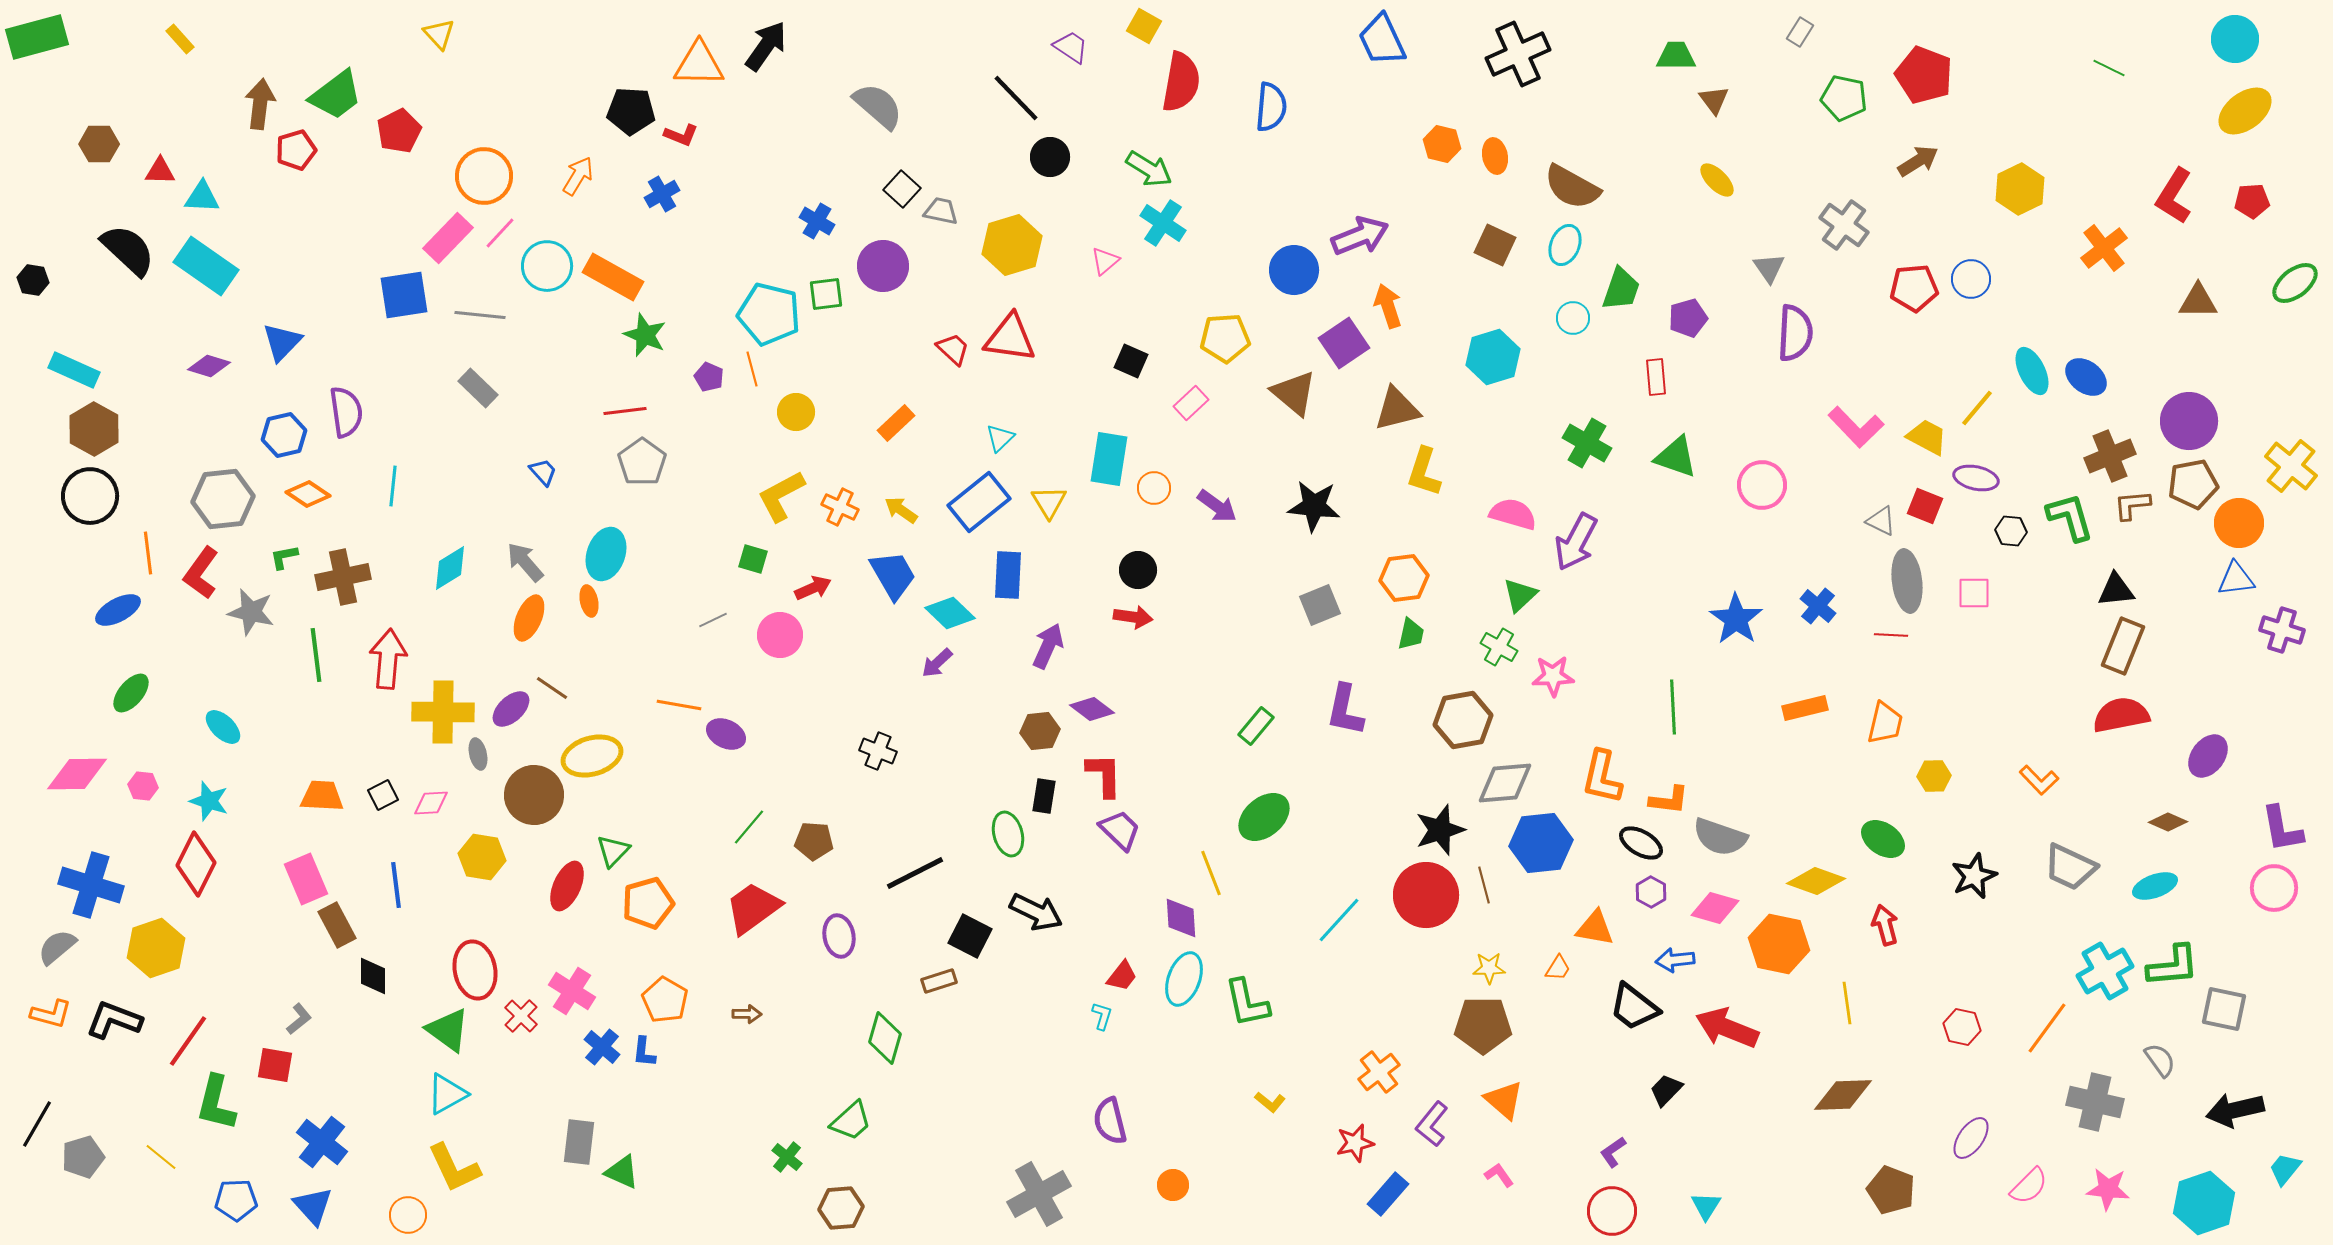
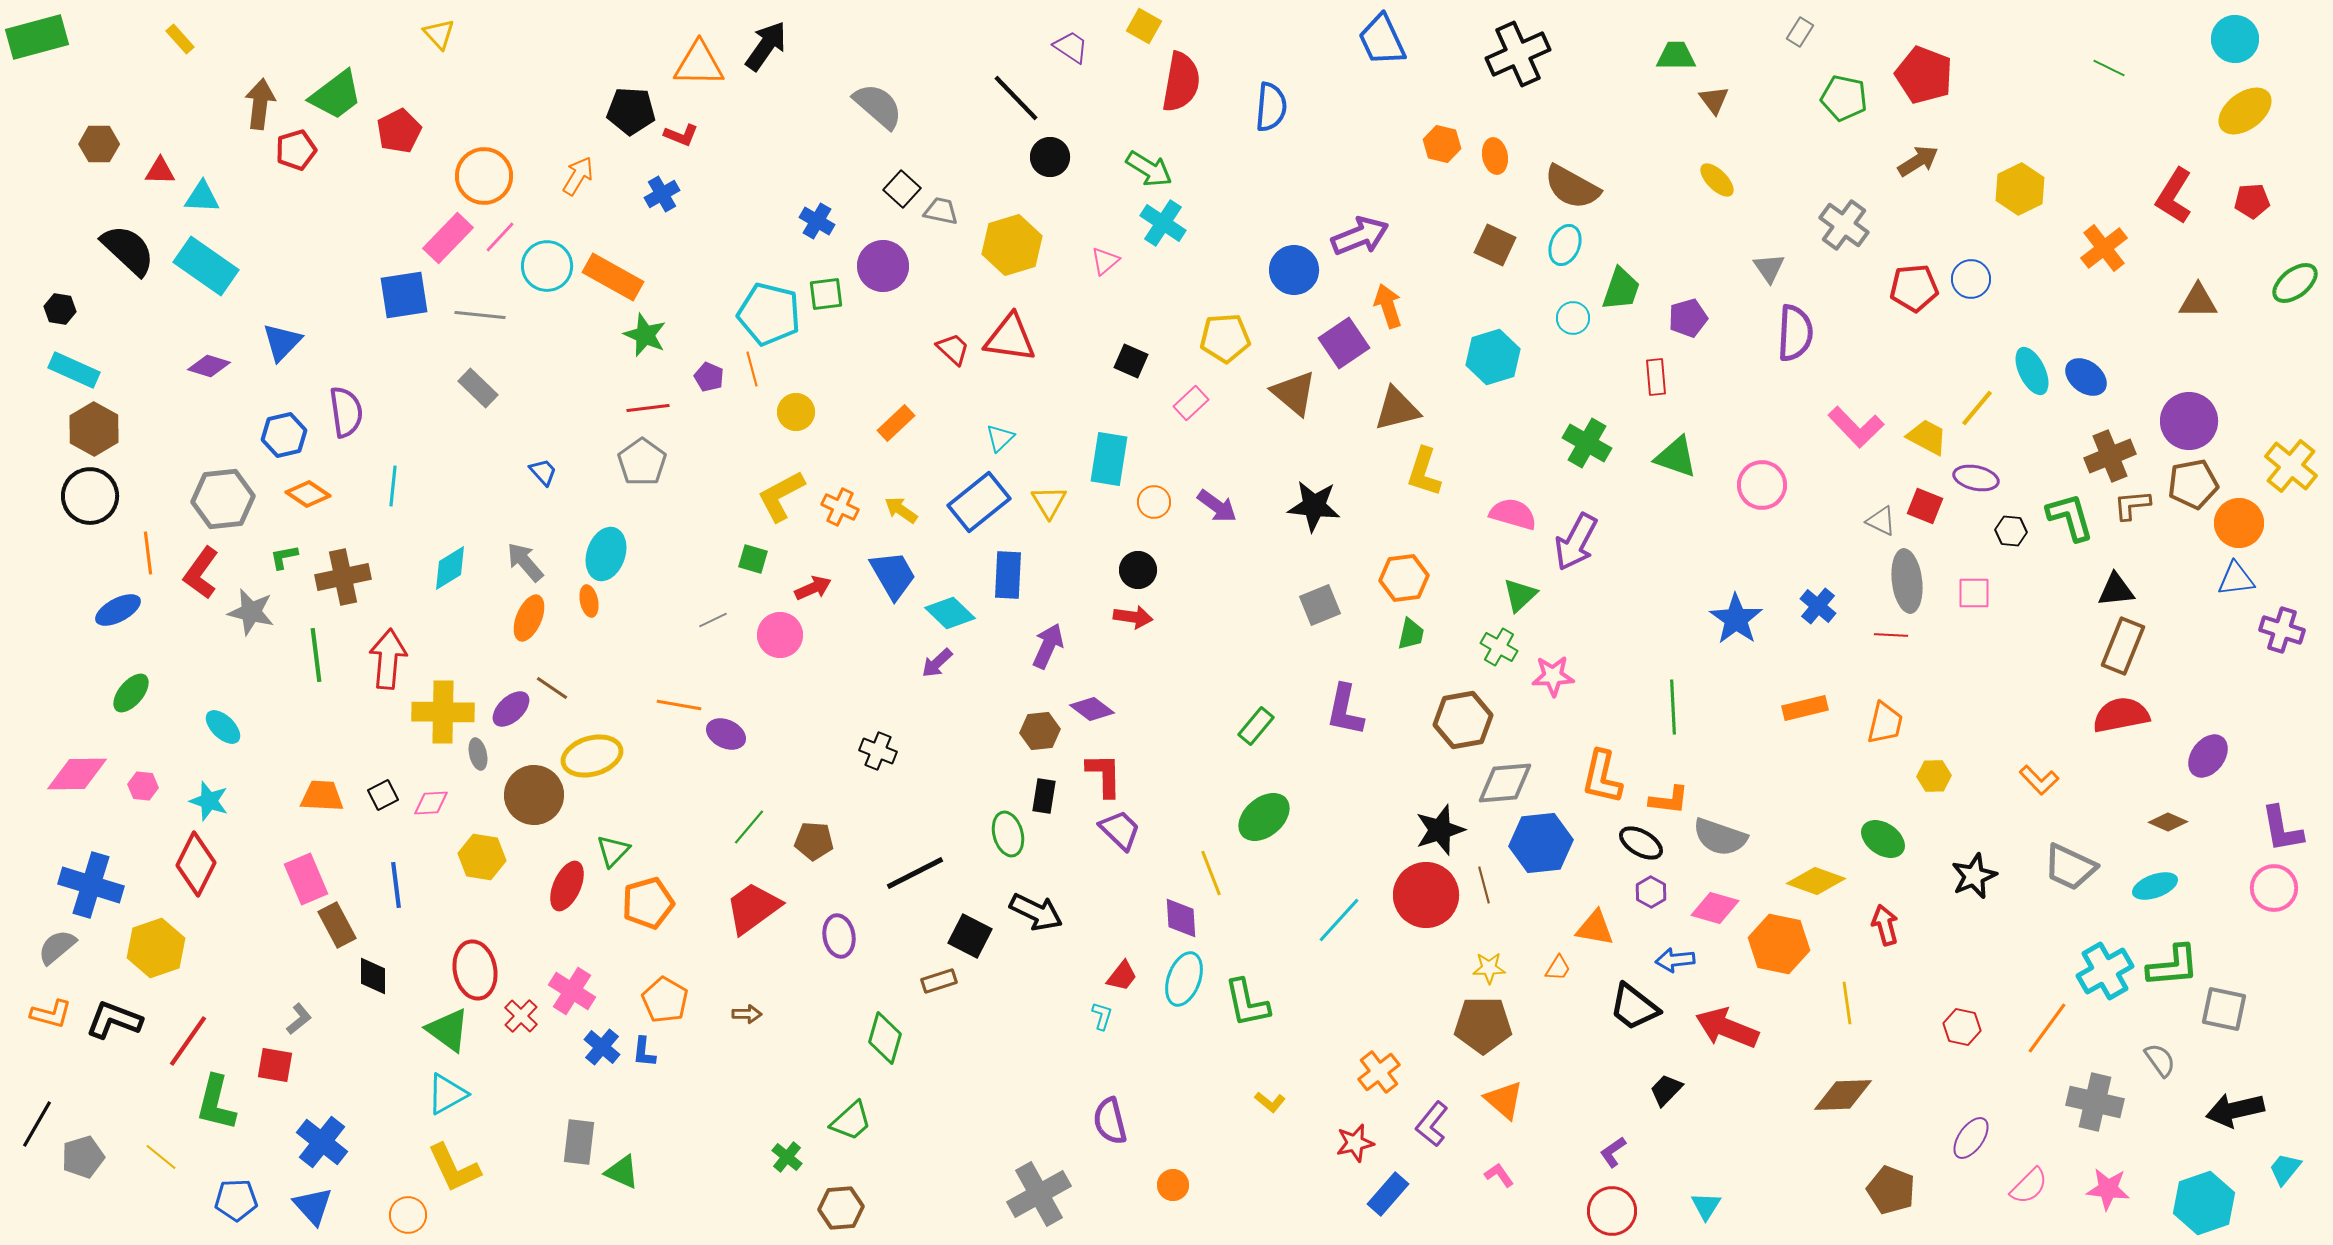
pink line at (500, 233): moved 4 px down
black hexagon at (33, 280): moved 27 px right, 29 px down
red line at (625, 411): moved 23 px right, 3 px up
orange circle at (1154, 488): moved 14 px down
